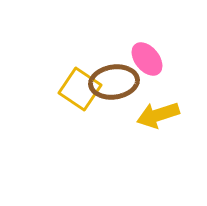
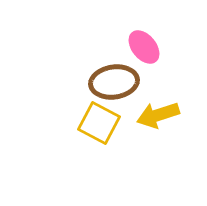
pink ellipse: moved 3 px left, 12 px up
yellow square: moved 19 px right, 34 px down; rotated 6 degrees counterclockwise
